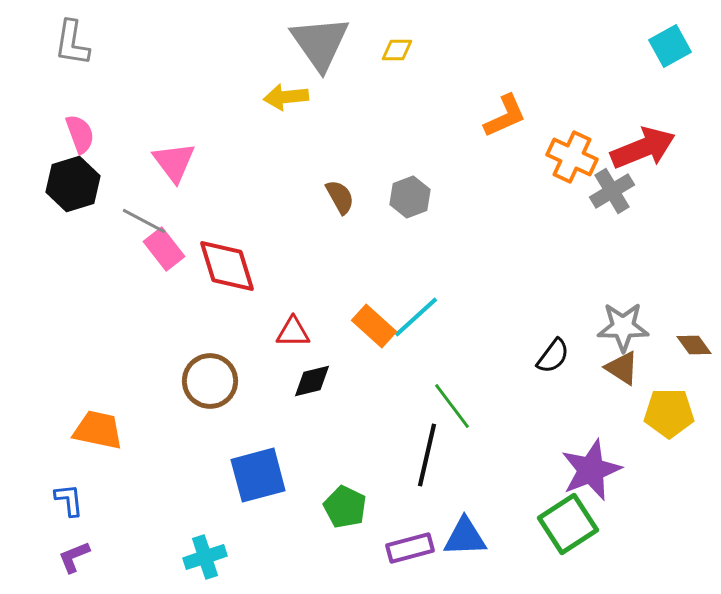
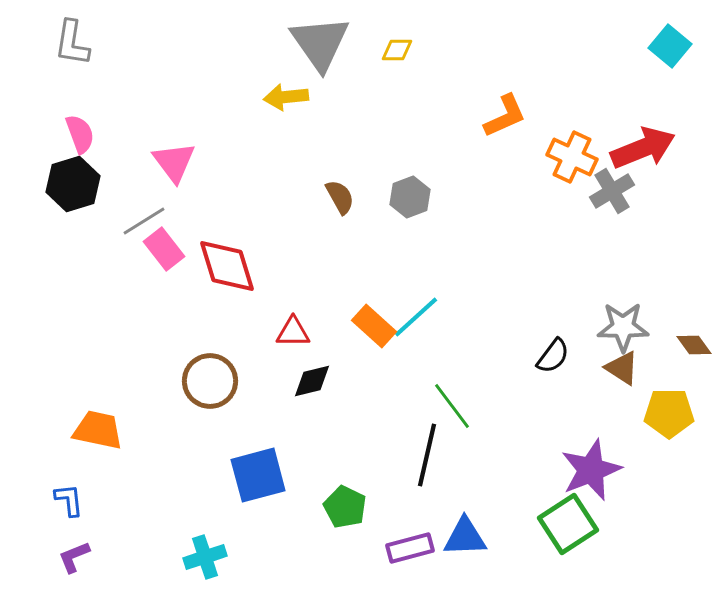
cyan square: rotated 21 degrees counterclockwise
gray line: rotated 60 degrees counterclockwise
